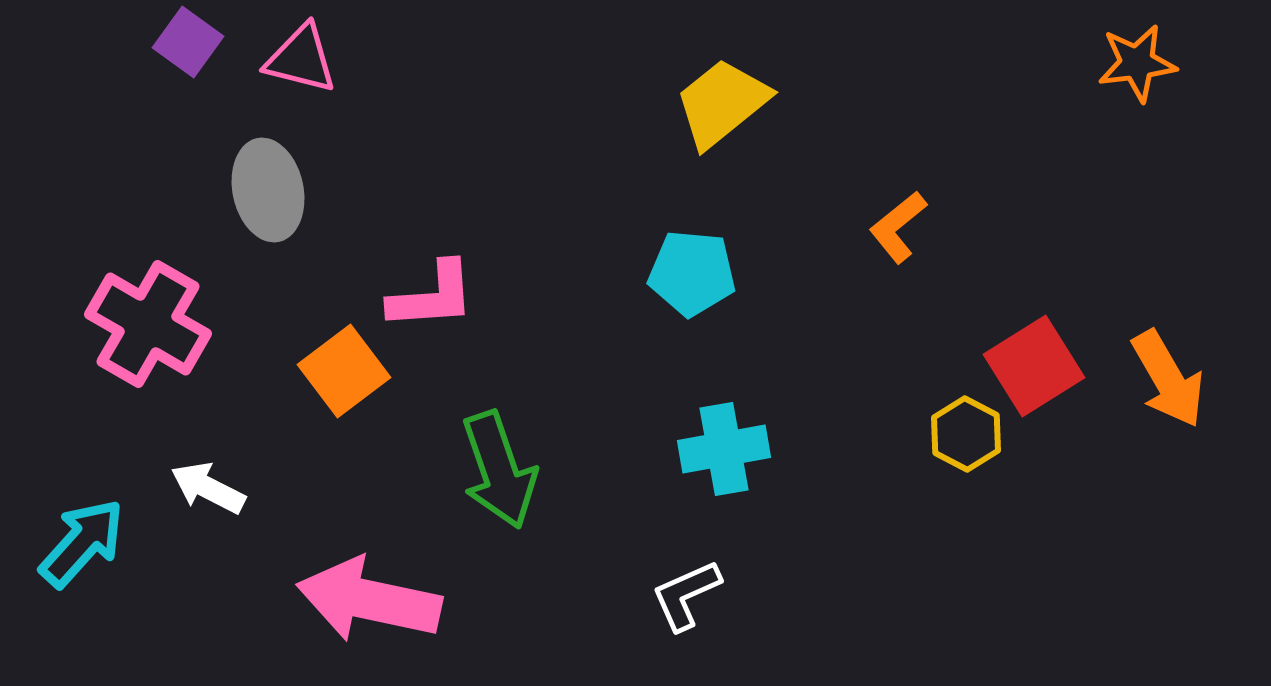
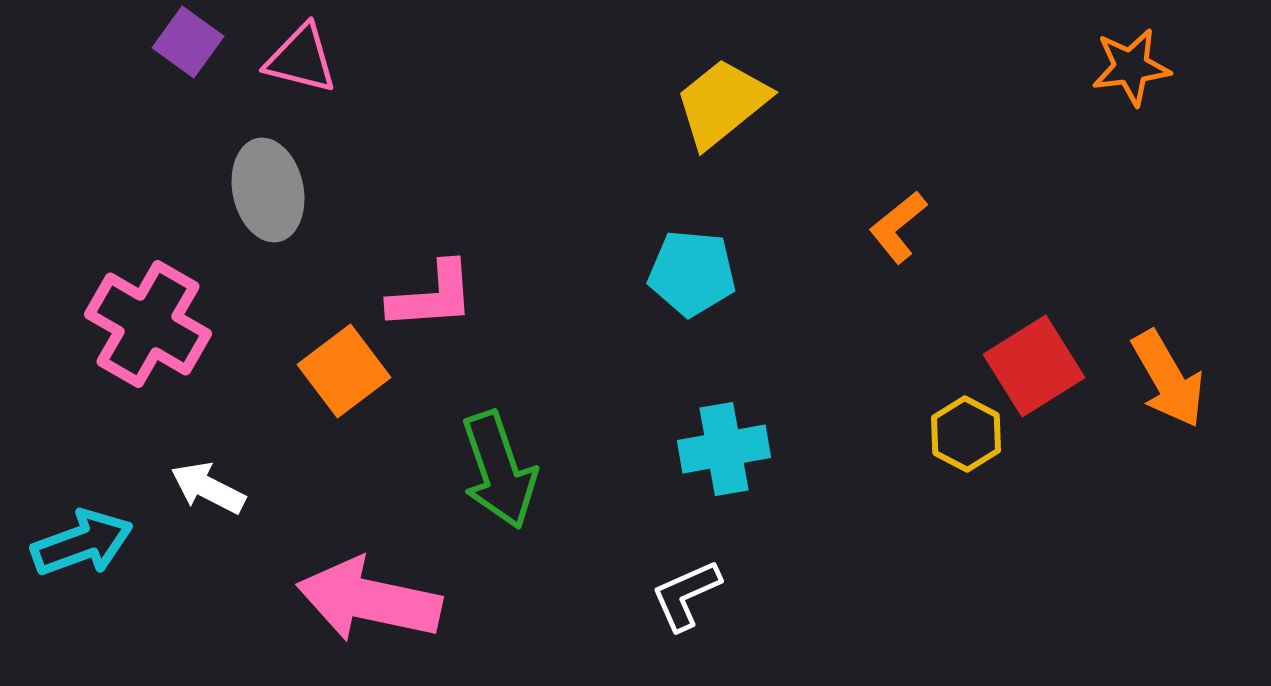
orange star: moved 6 px left, 4 px down
cyan arrow: rotated 28 degrees clockwise
